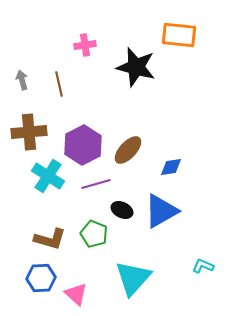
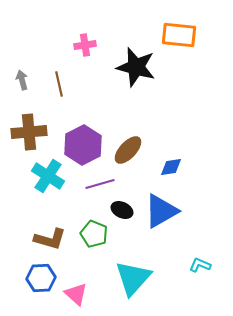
purple line: moved 4 px right
cyan L-shape: moved 3 px left, 1 px up
